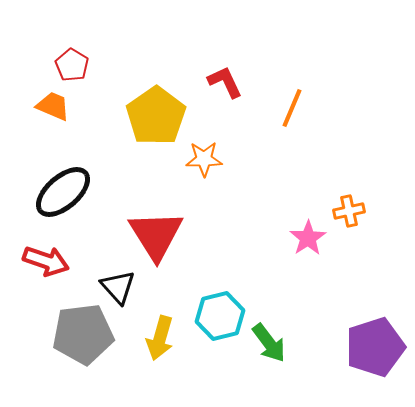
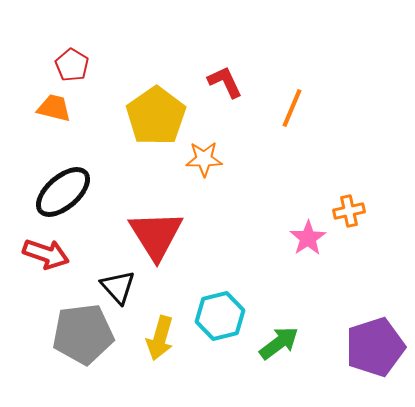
orange trapezoid: moved 1 px right, 2 px down; rotated 9 degrees counterclockwise
red arrow: moved 7 px up
green arrow: moved 10 px right; rotated 90 degrees counterclockwise
